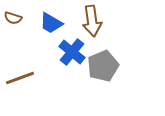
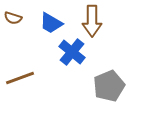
brown arrow: rotated 8 degrees clockwise
gray pentagon: moved 6 px right, 20 px down
